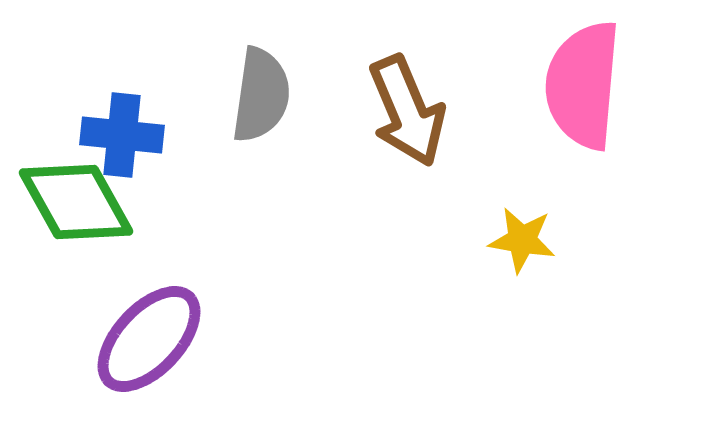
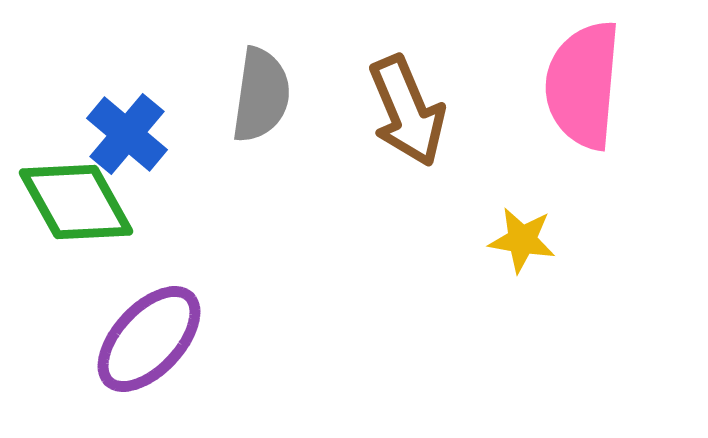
blue cross: moved 5 px right, 1 px up; rotated 34 degrees clockwise
